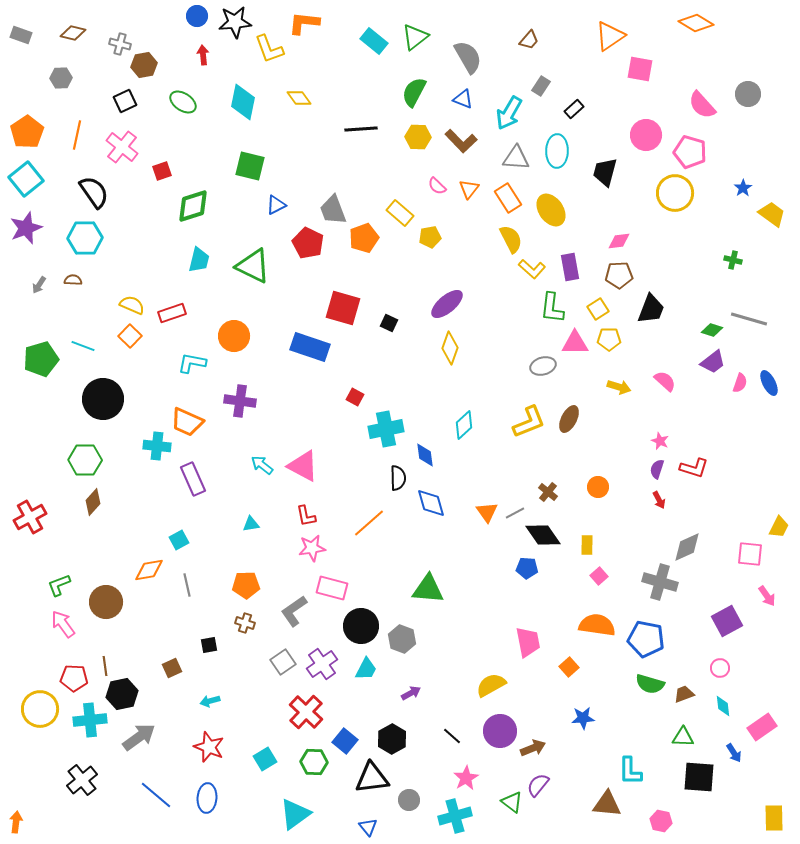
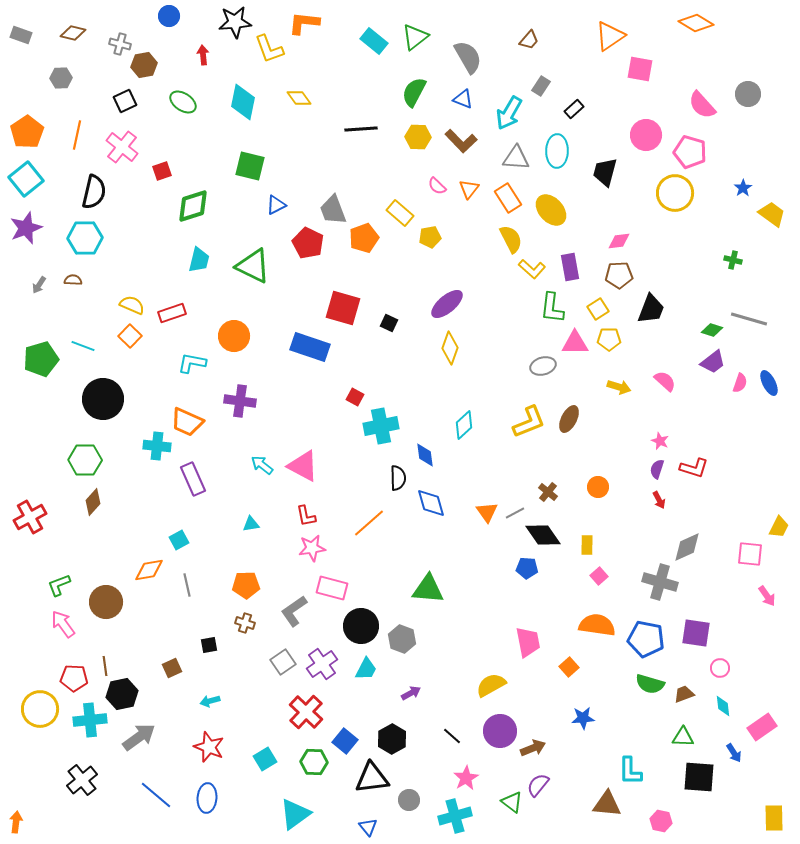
blue circle at (197, 16): moved 28 px left
black semicircle at (94, 192): rotated 48 degrees clockwise
yellow ellipse at (551, 210): rotated 8 degrees counterclockwise
cyan cross at (386, 429): moved 5 px left, 3 px up
purple square at (727, 621): moved 31 px left, 12 px down; rotated 36 degrees clockwise
